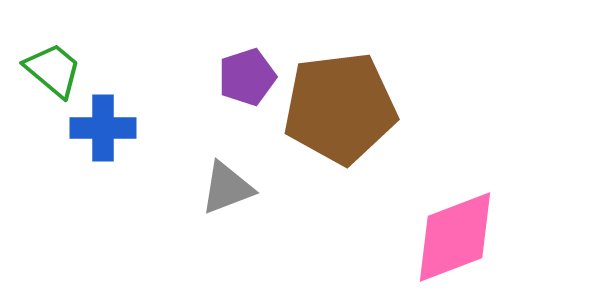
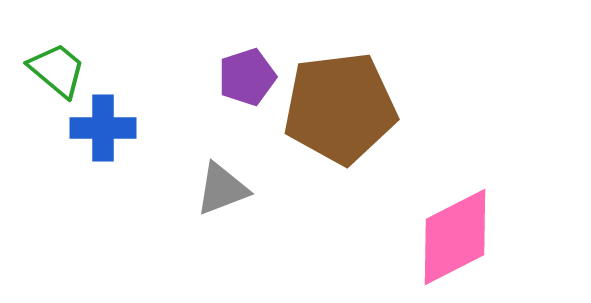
green trapezoid: moved 4 px right
gray triangle: moved 5 px left, 1 px down
pink diamond: rotated 6 degrees counterclockwise
